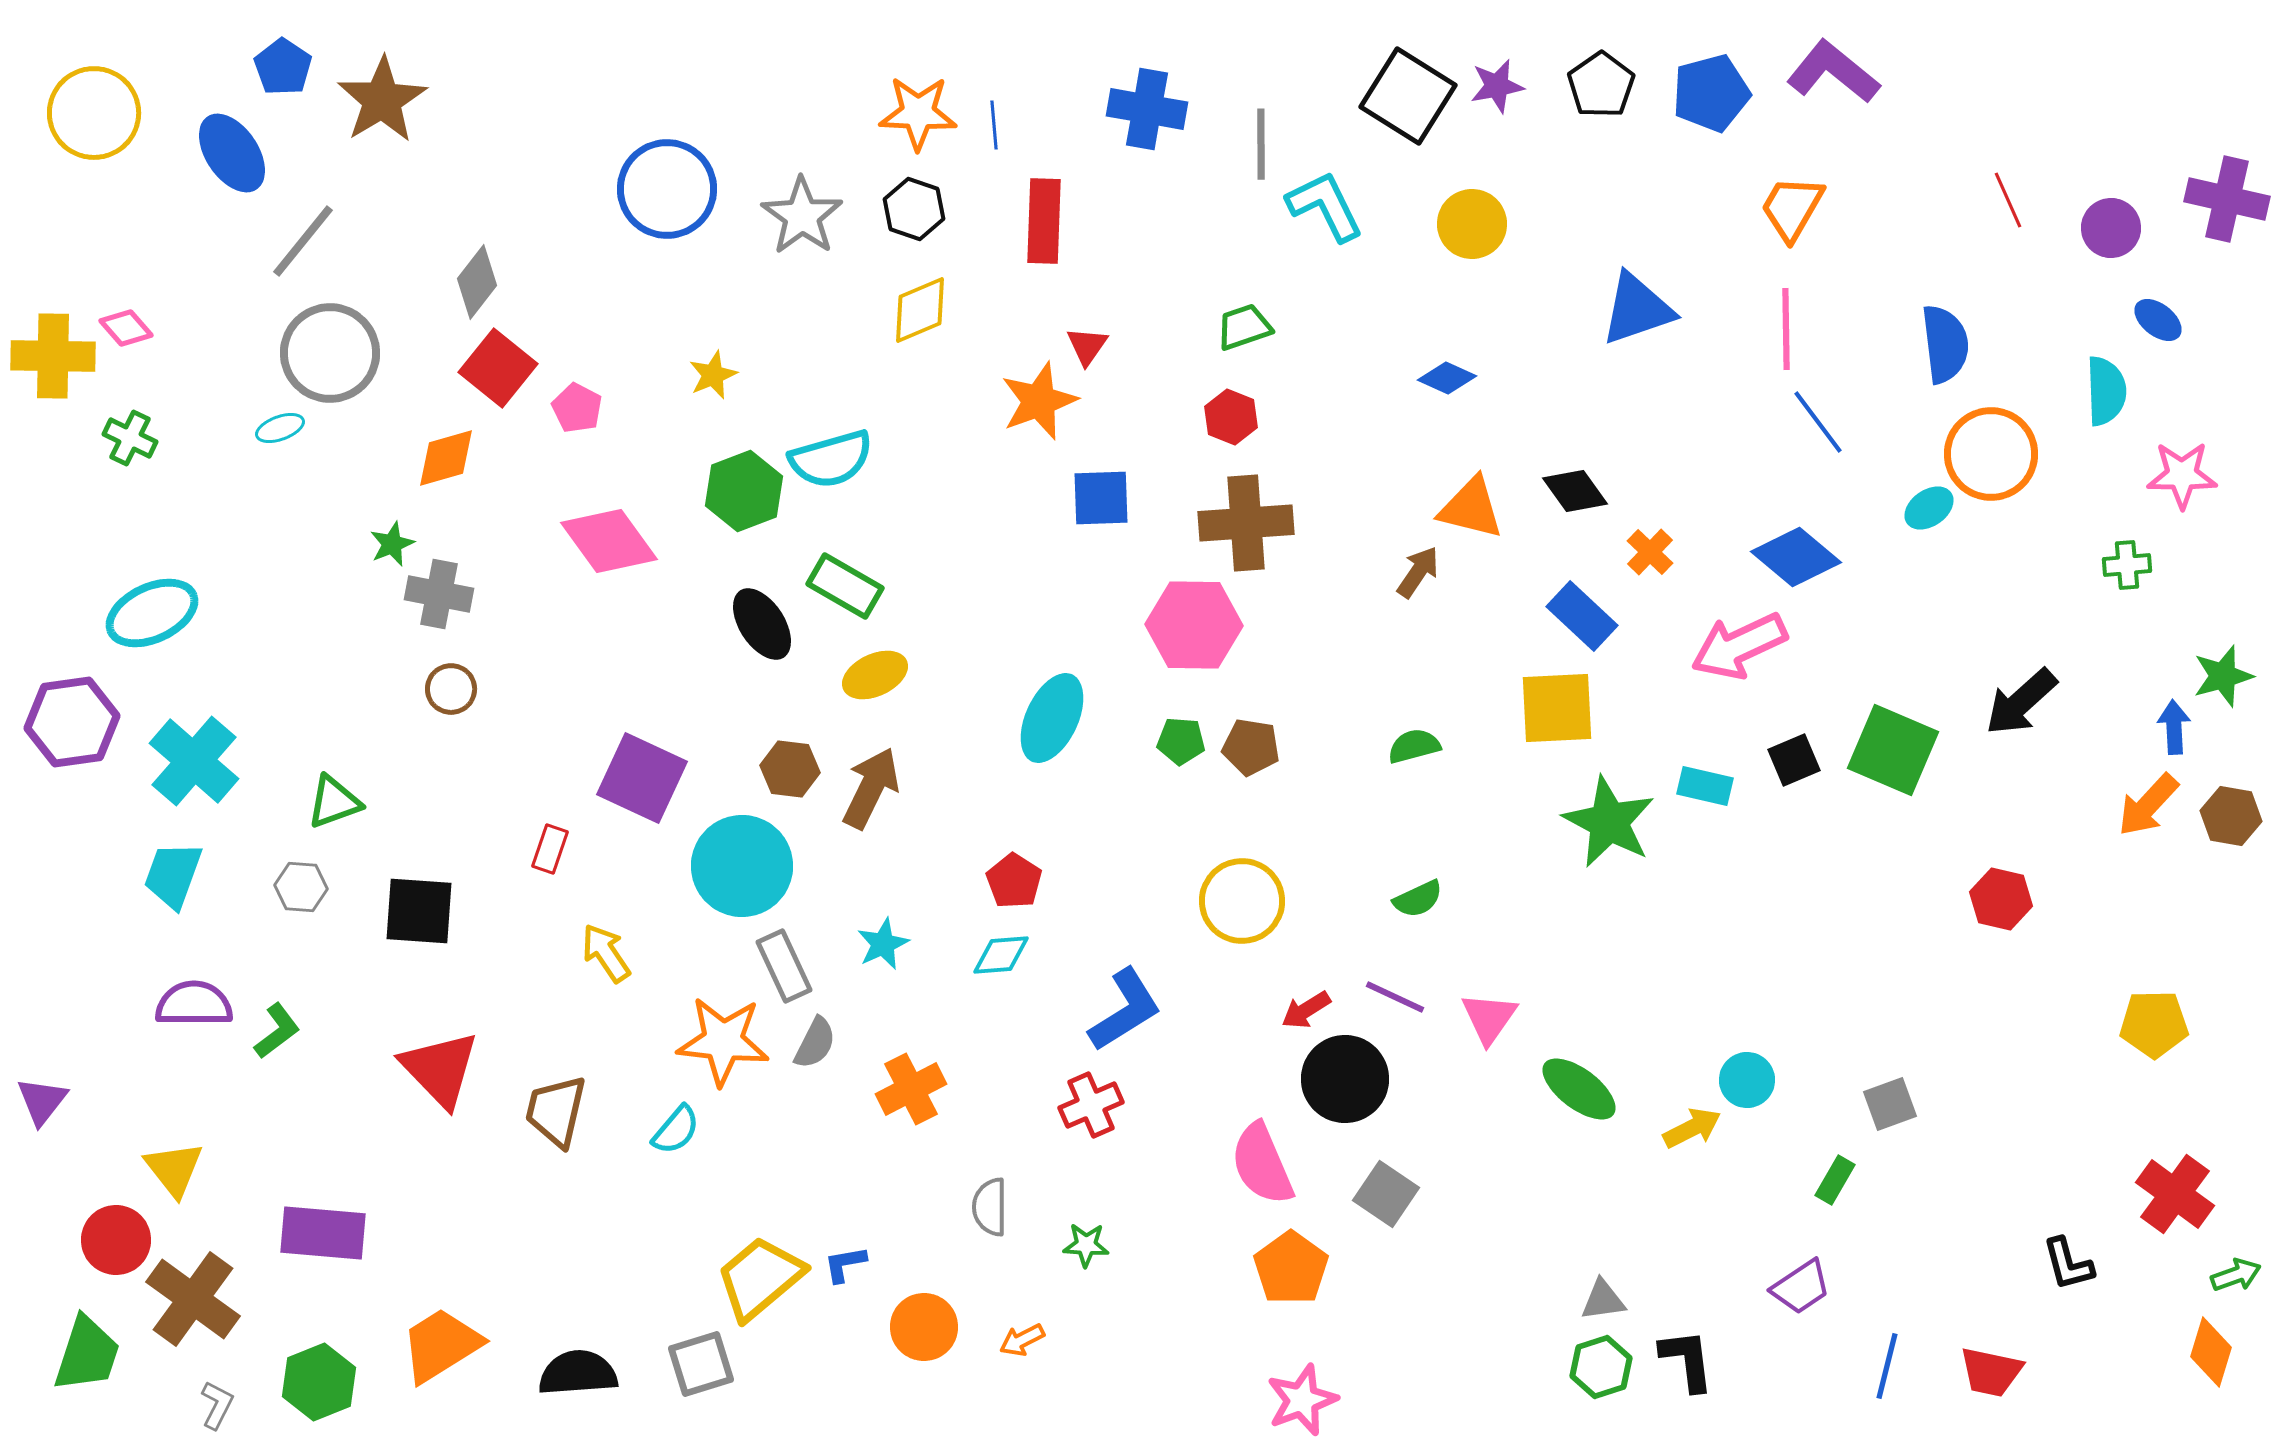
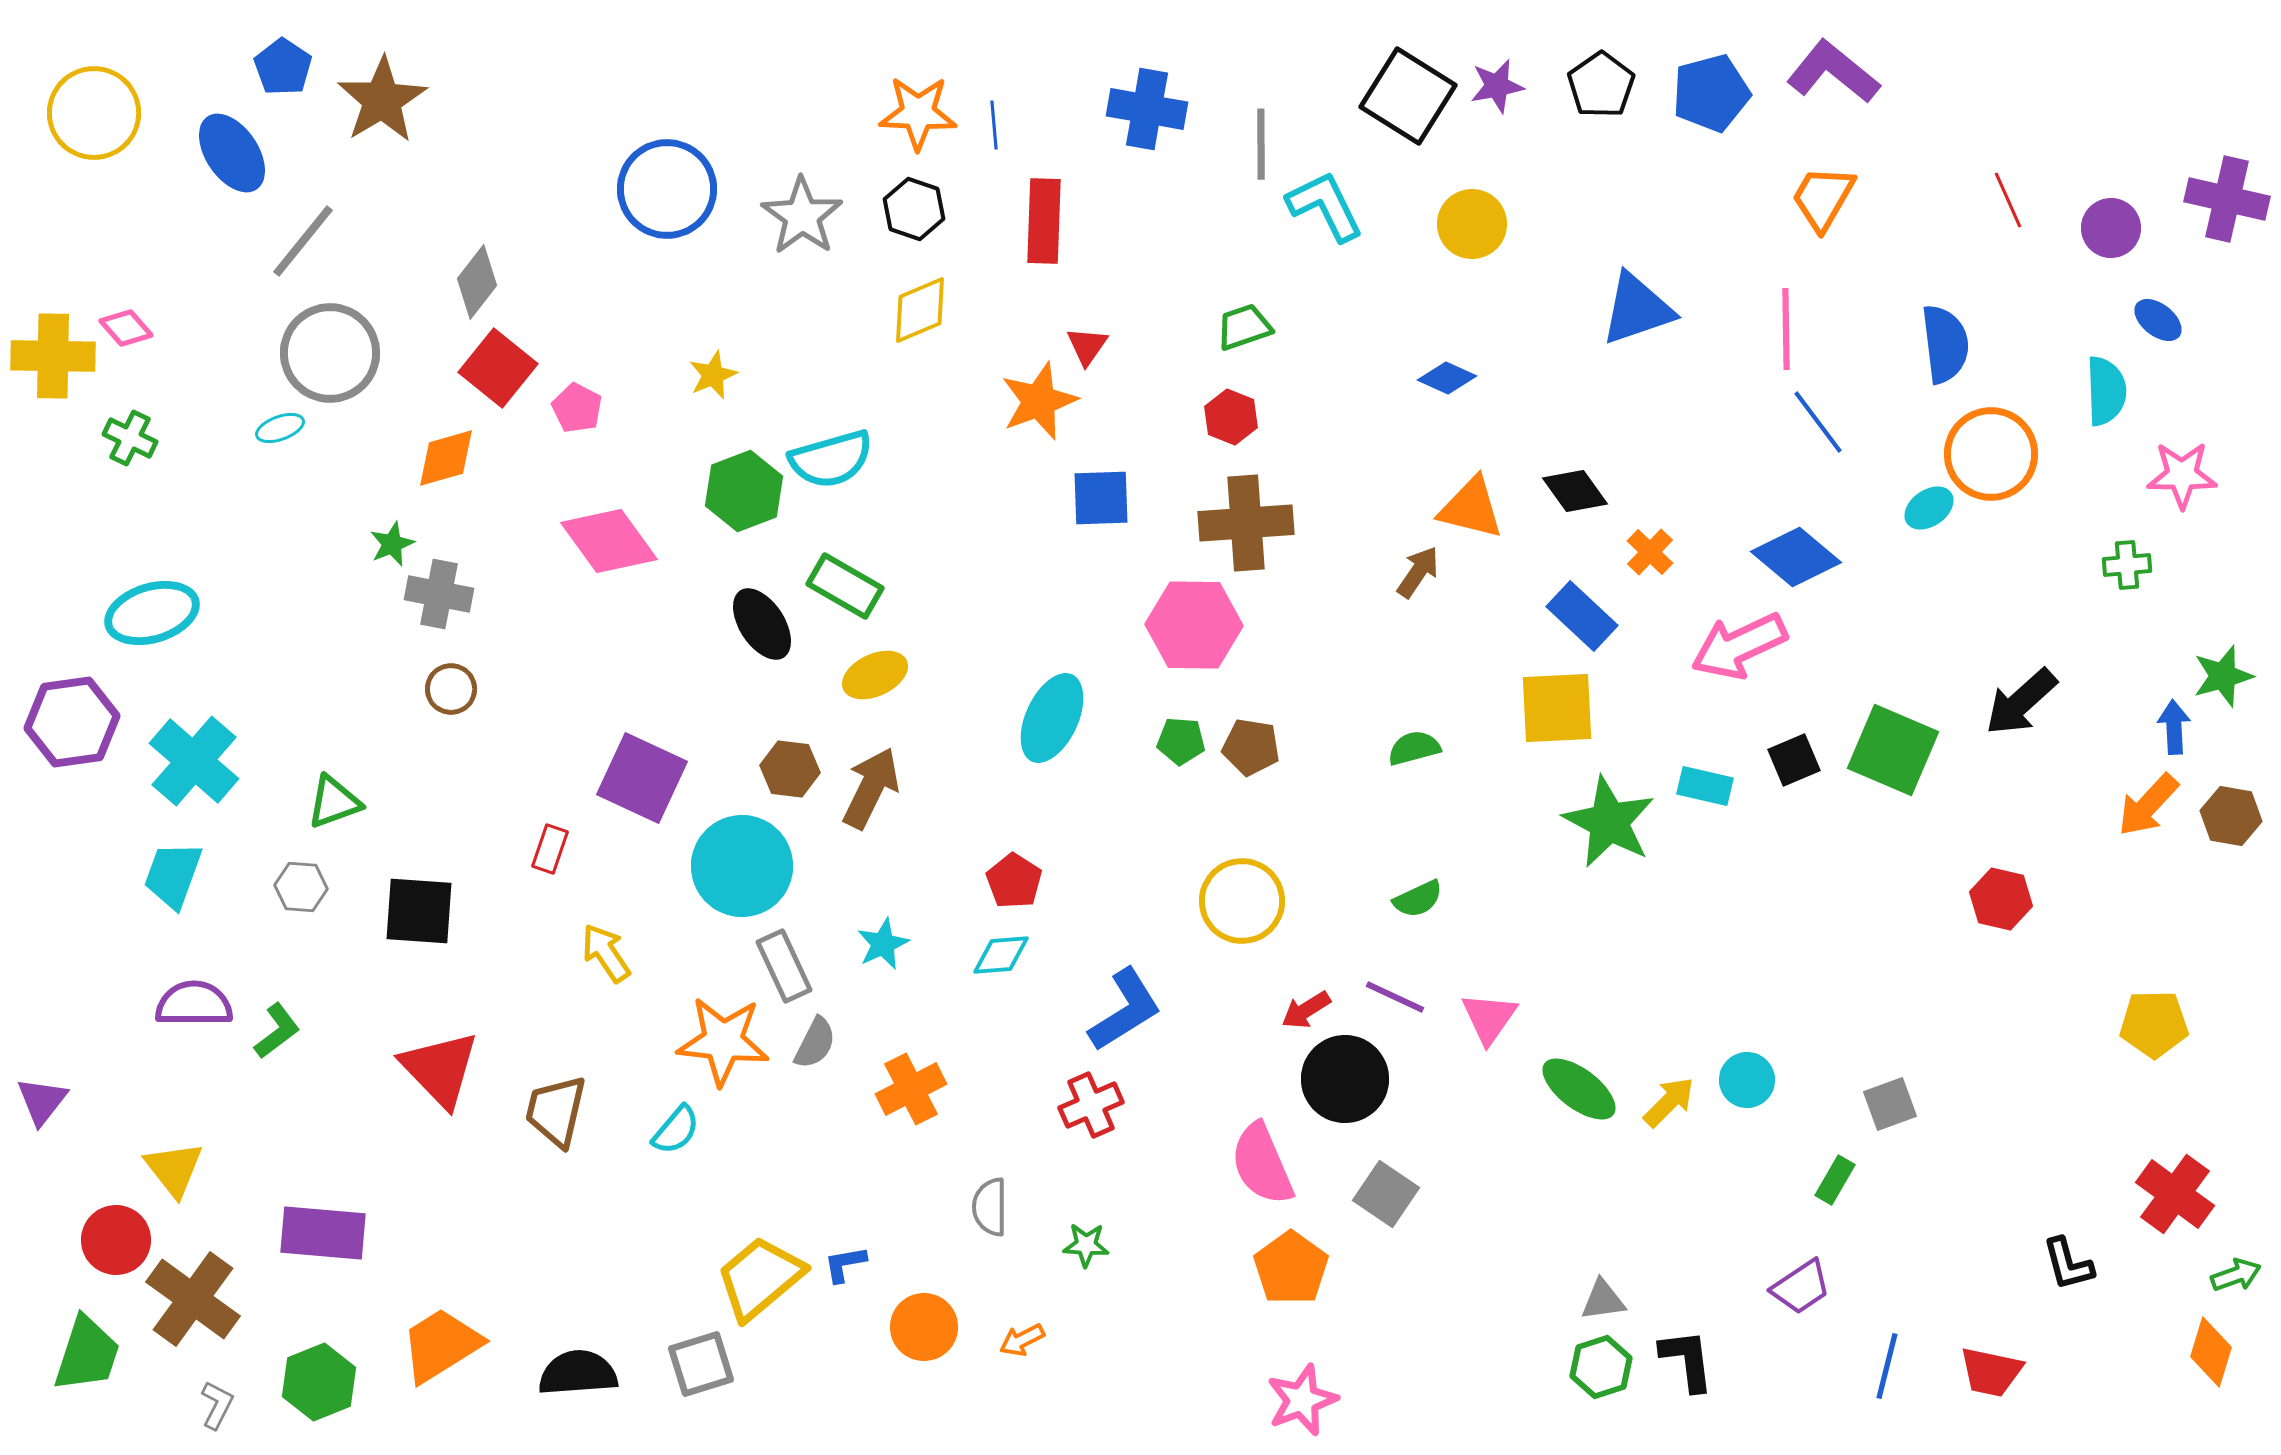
orange trapezoid at (1792, 208): moved 31 px right, 10 px up
cyan ellipse at (152, 613): rotated 8 degrees clockwise
green semicircle at (1414, 746): moved 2 px down
yellow arrow at (1692, 1128): moved 23 px left, 26 px up; rotated 18 degrees counterclockwise
